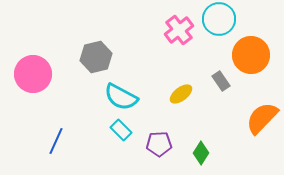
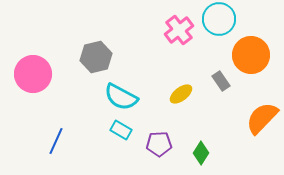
cyan rectangle: rotated 15 degrees counterclockwise
